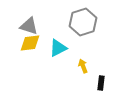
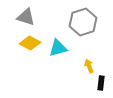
gray triangle: moved 3 px left, 9 px up
yellow diamond: rotated 35 degrees clockwise
cyan triangle: rotated 12 degrees clockwise
yellow arrow: moved 6 px right
